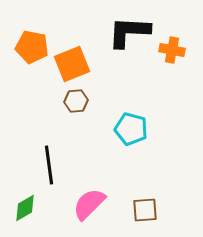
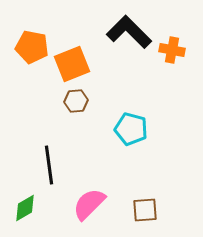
black L-shape: rotated 42 degrees clockwise
